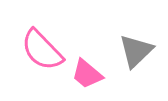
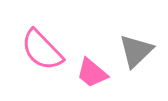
pink trapezoid: moved 5 px right, 1 px up
